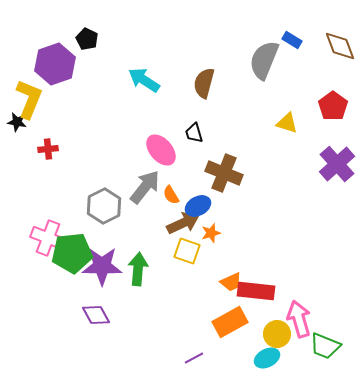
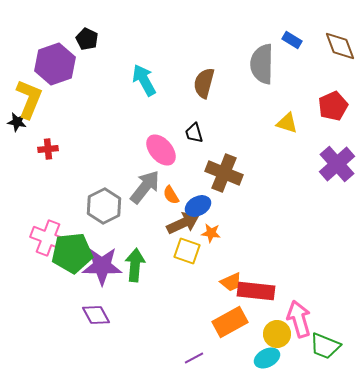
gray semicircle: moved 2 px left, 4 px down; rotated 21 degrees counterclockwise
cyan arrow: rotated 28 degrees clockwise
red pentagon: rotated 12 degrees clockwise
orange star: rotated 24 degrees clockwise
green arrow: moved 3 px left, 4 px up
